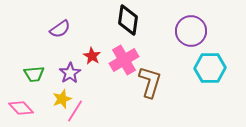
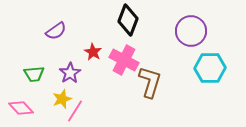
black diamond: rotated 12 degrees clockwise
purple semicircle: moved 4 px left, 2 px down
red star: moved 1 px right, 4 px up
pink cross: rotated 32 degrees counterclockwise
